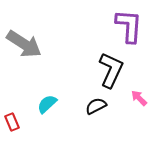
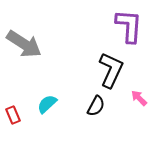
black semicircle: rotated 145 degrees clockwise
red rectangle: moved 1 px right, 7 px up
